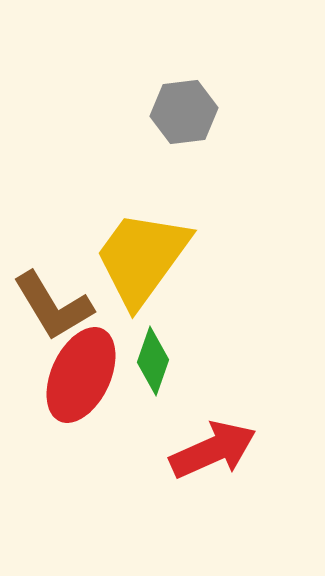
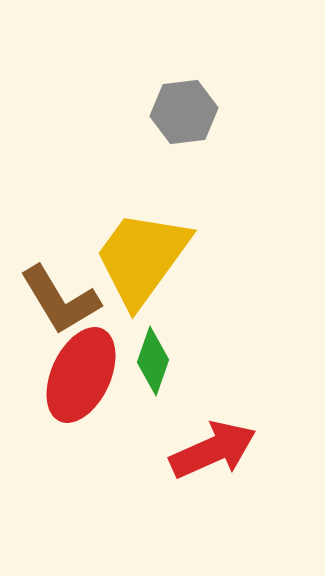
brown L-shape: moved 7 px right, 6 px up
